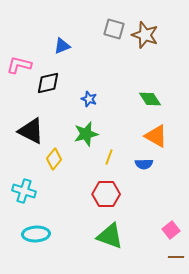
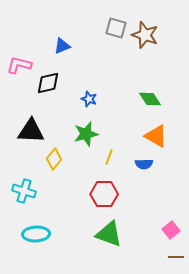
gray square: moved 2 px right, 1 px up
black triangle: rotated 24 degrees counterclockwise
red hexagon: moved 2 px left
green triangle: moved 1 px left, 2 px up
